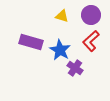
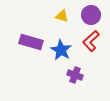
blue star: moved 1 px right
purple cross: moved 7 px down; rotated 14 degrees counterclockwise
